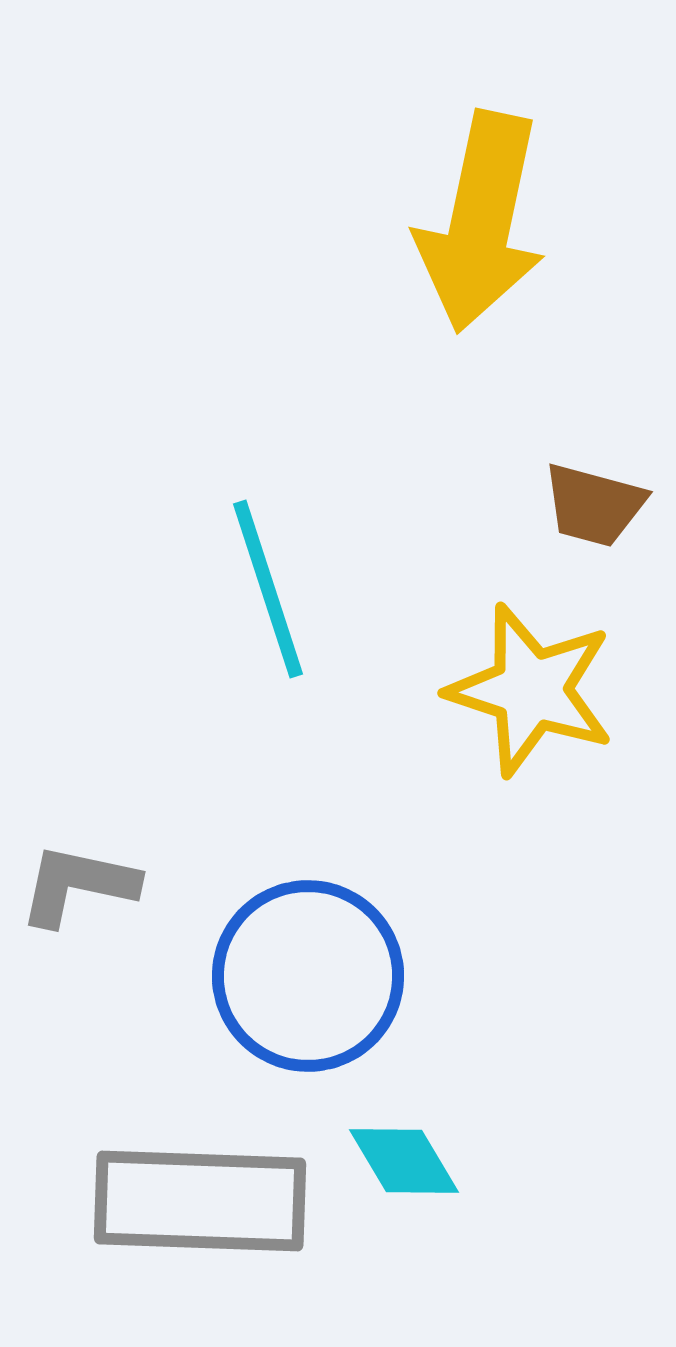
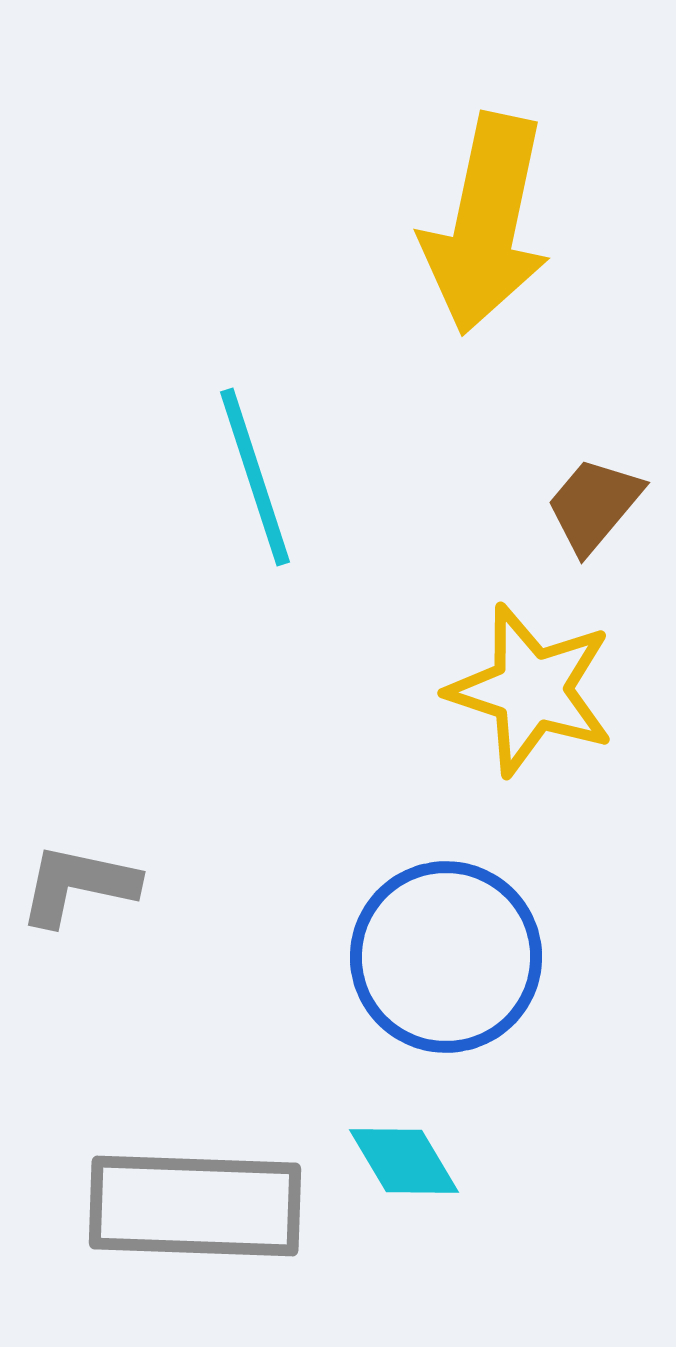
yellow arrow: moved 5 px right, 2 px down
brown trapezoid: rotated 115 degrees clockwise
cyan line: moved 13 px left, 112 px up
blue circle: moved 138 px right, 19 px up
gray rectangle: moved 5 px left, 5 px down
